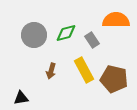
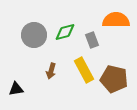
green diamond: moved 1 px left, 1 px up
gray rectangle: rotated 14 degrees clockwise
black triangle: moved 5 px left, 9 px up
